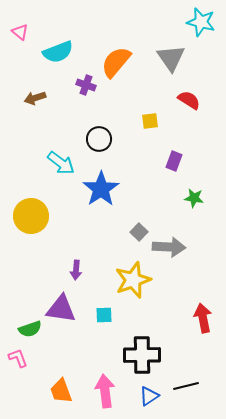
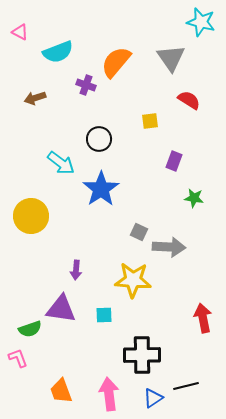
pink triangle: rotated 12 degrees counterclockwise
gray square: rotated 18 degrees counterclockwise
yellow star: rotated 24 degrees clockwise
pink arrow: moved 4 px right, 3 px down
blue triangle: moved 4 px right, 2 px down
